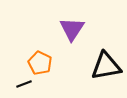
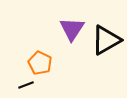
black triangle: moved 26 px up; rotated 20 degrees counterclockwise
black line: moved 2 px right, 1 px down
